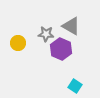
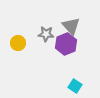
gray triangle: rotated 18 degrees clockwise
purple hexagon: moved 5 px right, 5 px up; rotated 15 degrees clockwise
